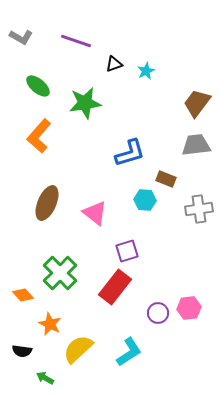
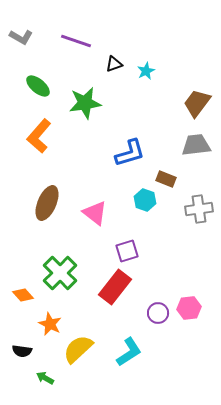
cyan hexagon: rotated 15 degrees clockwise
